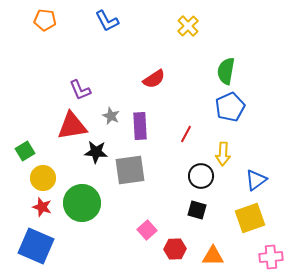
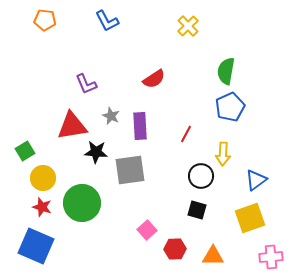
purple L-shape: moved 6 px right, 6 px up
